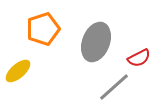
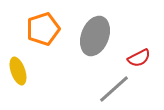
gray ellipse: moved 1 px left, 6 px up
yellow ellipse: rotated 68 degrees counterclockwise
gray line: moved 2 px down
